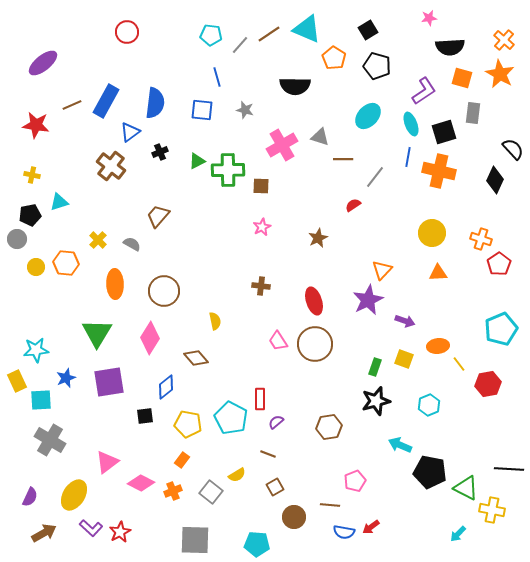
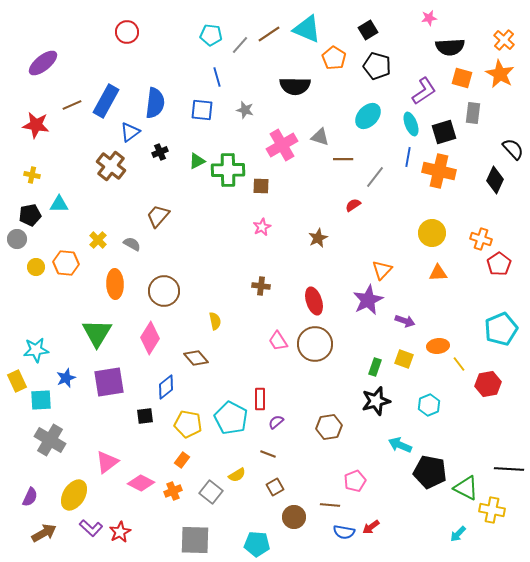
cyan triangle at (59, 202): moved 2 px down; rotated 18 degrees clockwise
